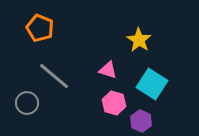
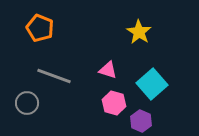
yellow star: moved 8 px up
gray line: rotated 20 degrees counterclockwise
cyan square: rotated 16 degrees clockwise
